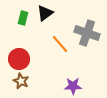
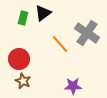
black triangle: moved 2 px left
gray cross: rotated 15 degrees clockwise
brown star: moved 2 px right
